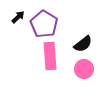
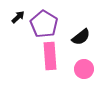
black semicircle: moved 2 px left, 7 px up
